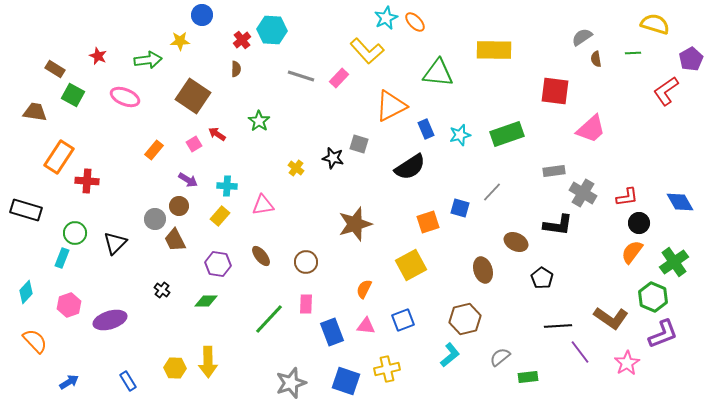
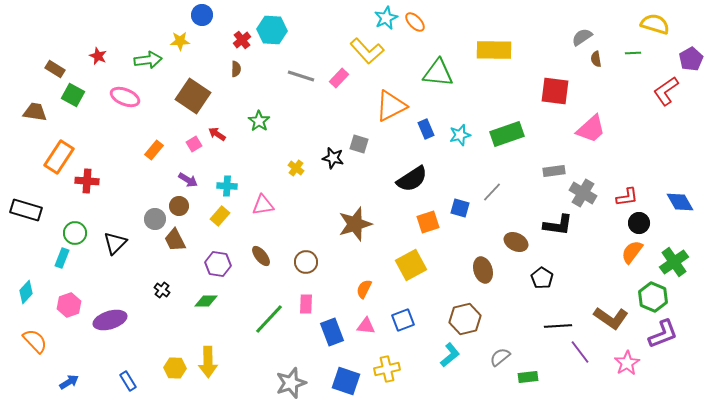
black semicircle at (410, 167): moved 2 px right, 12 px down
